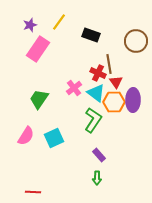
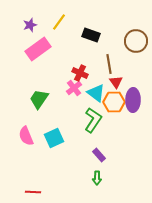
pink rectangle: rotated 20 degrees clockwise
red cross: moved 18 px left
pink semicircle: rotated 126 degrees clockwise
